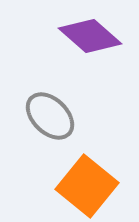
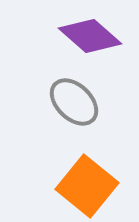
gray ellipse: moved 24 px right, 14 px up
